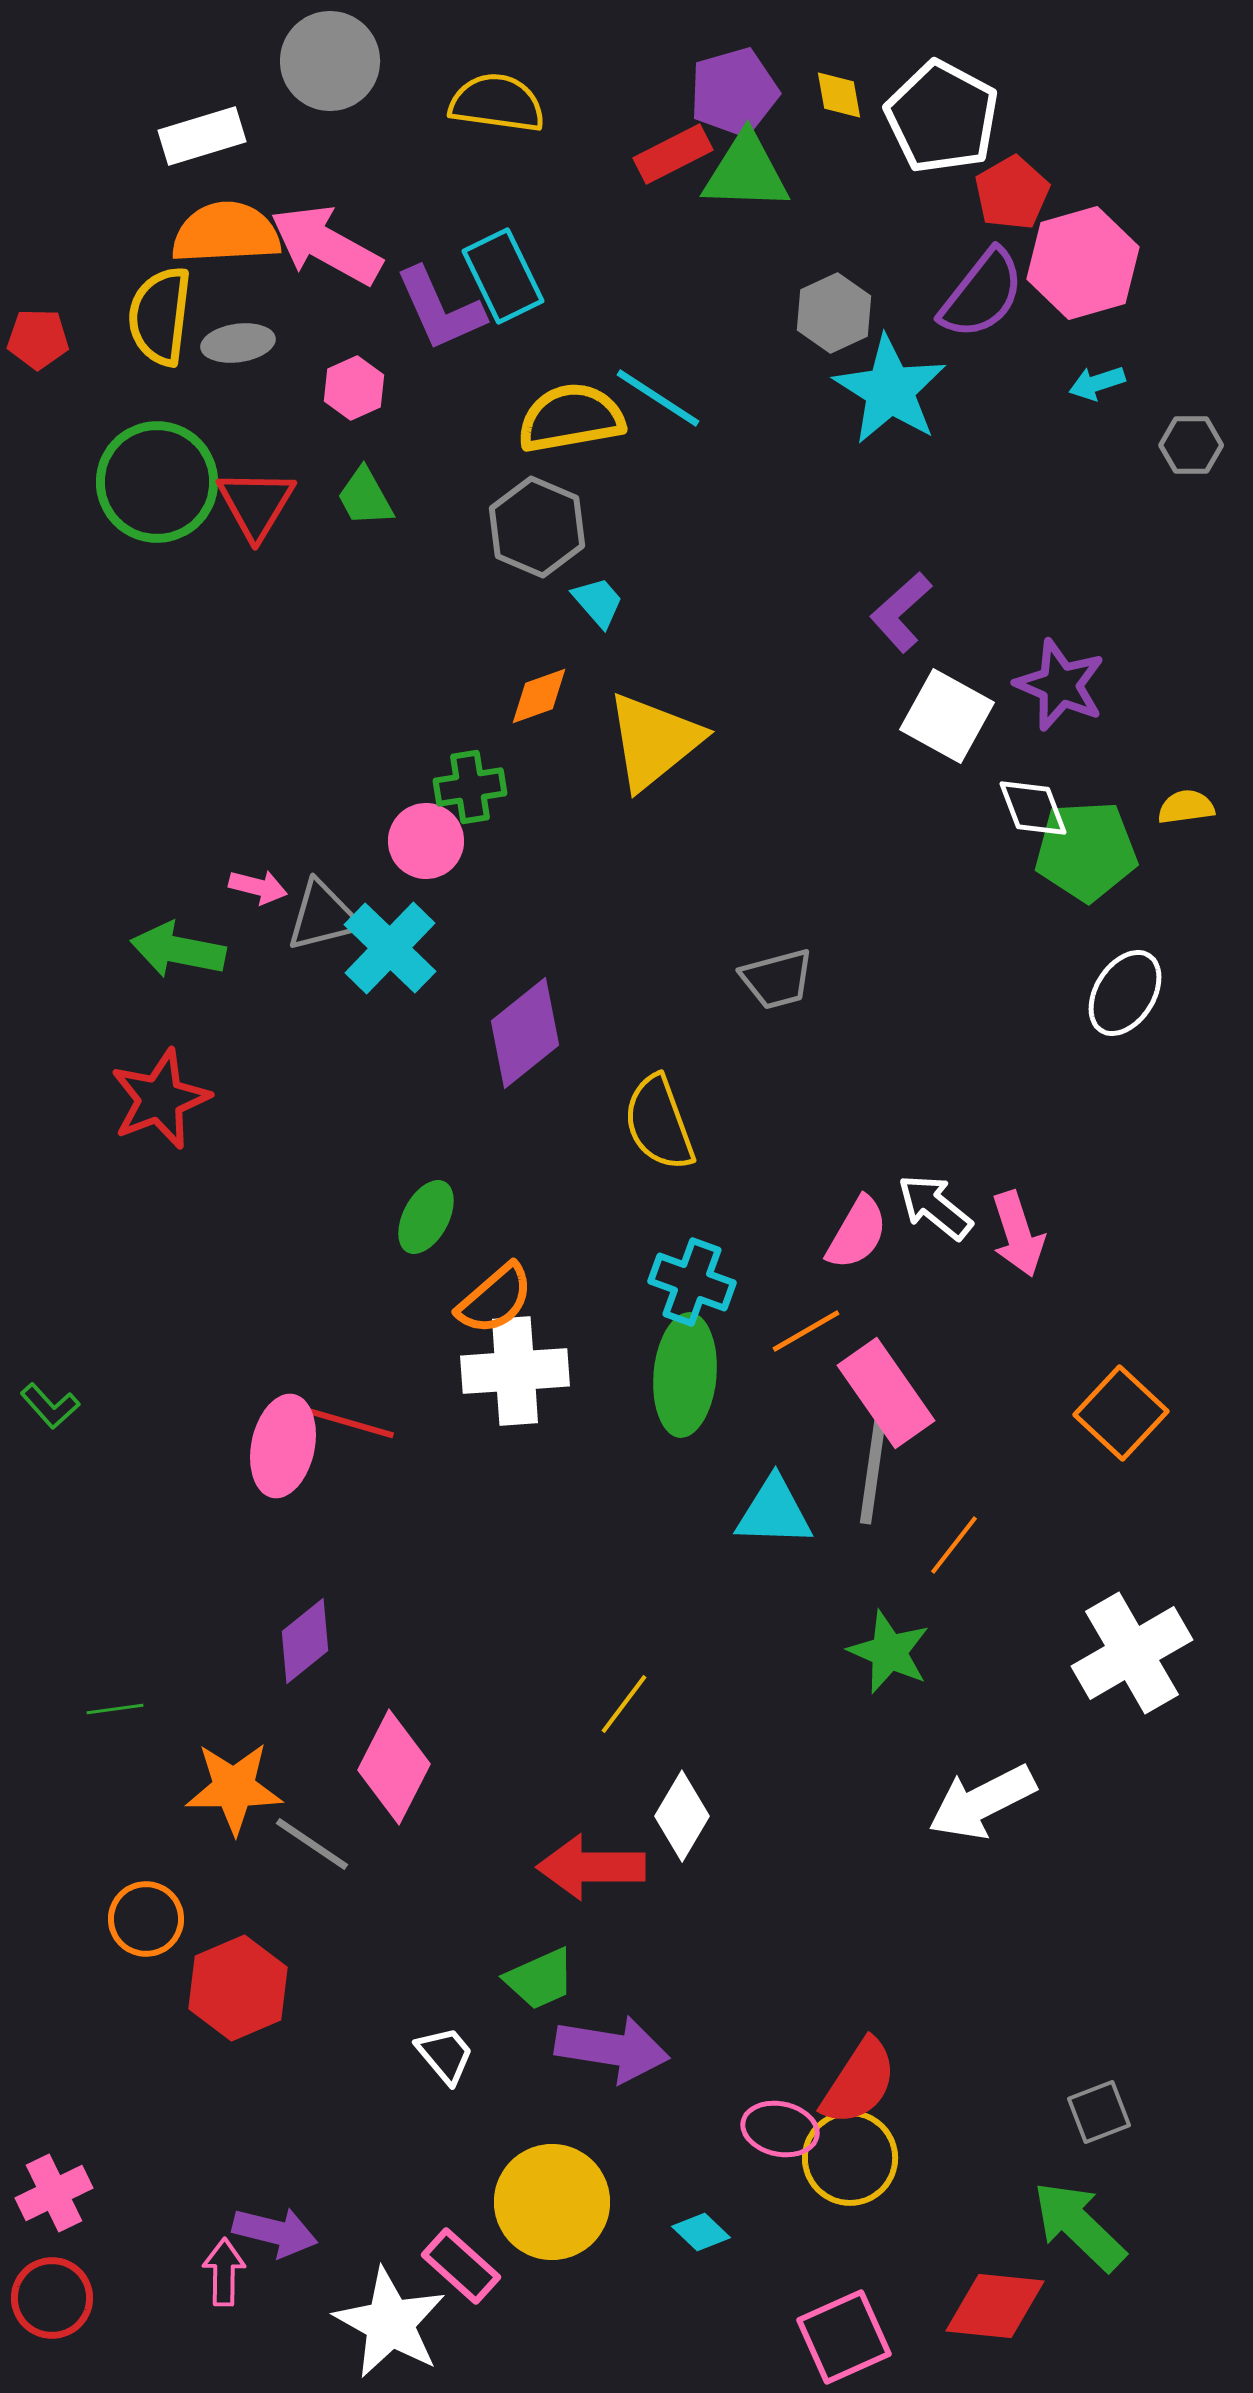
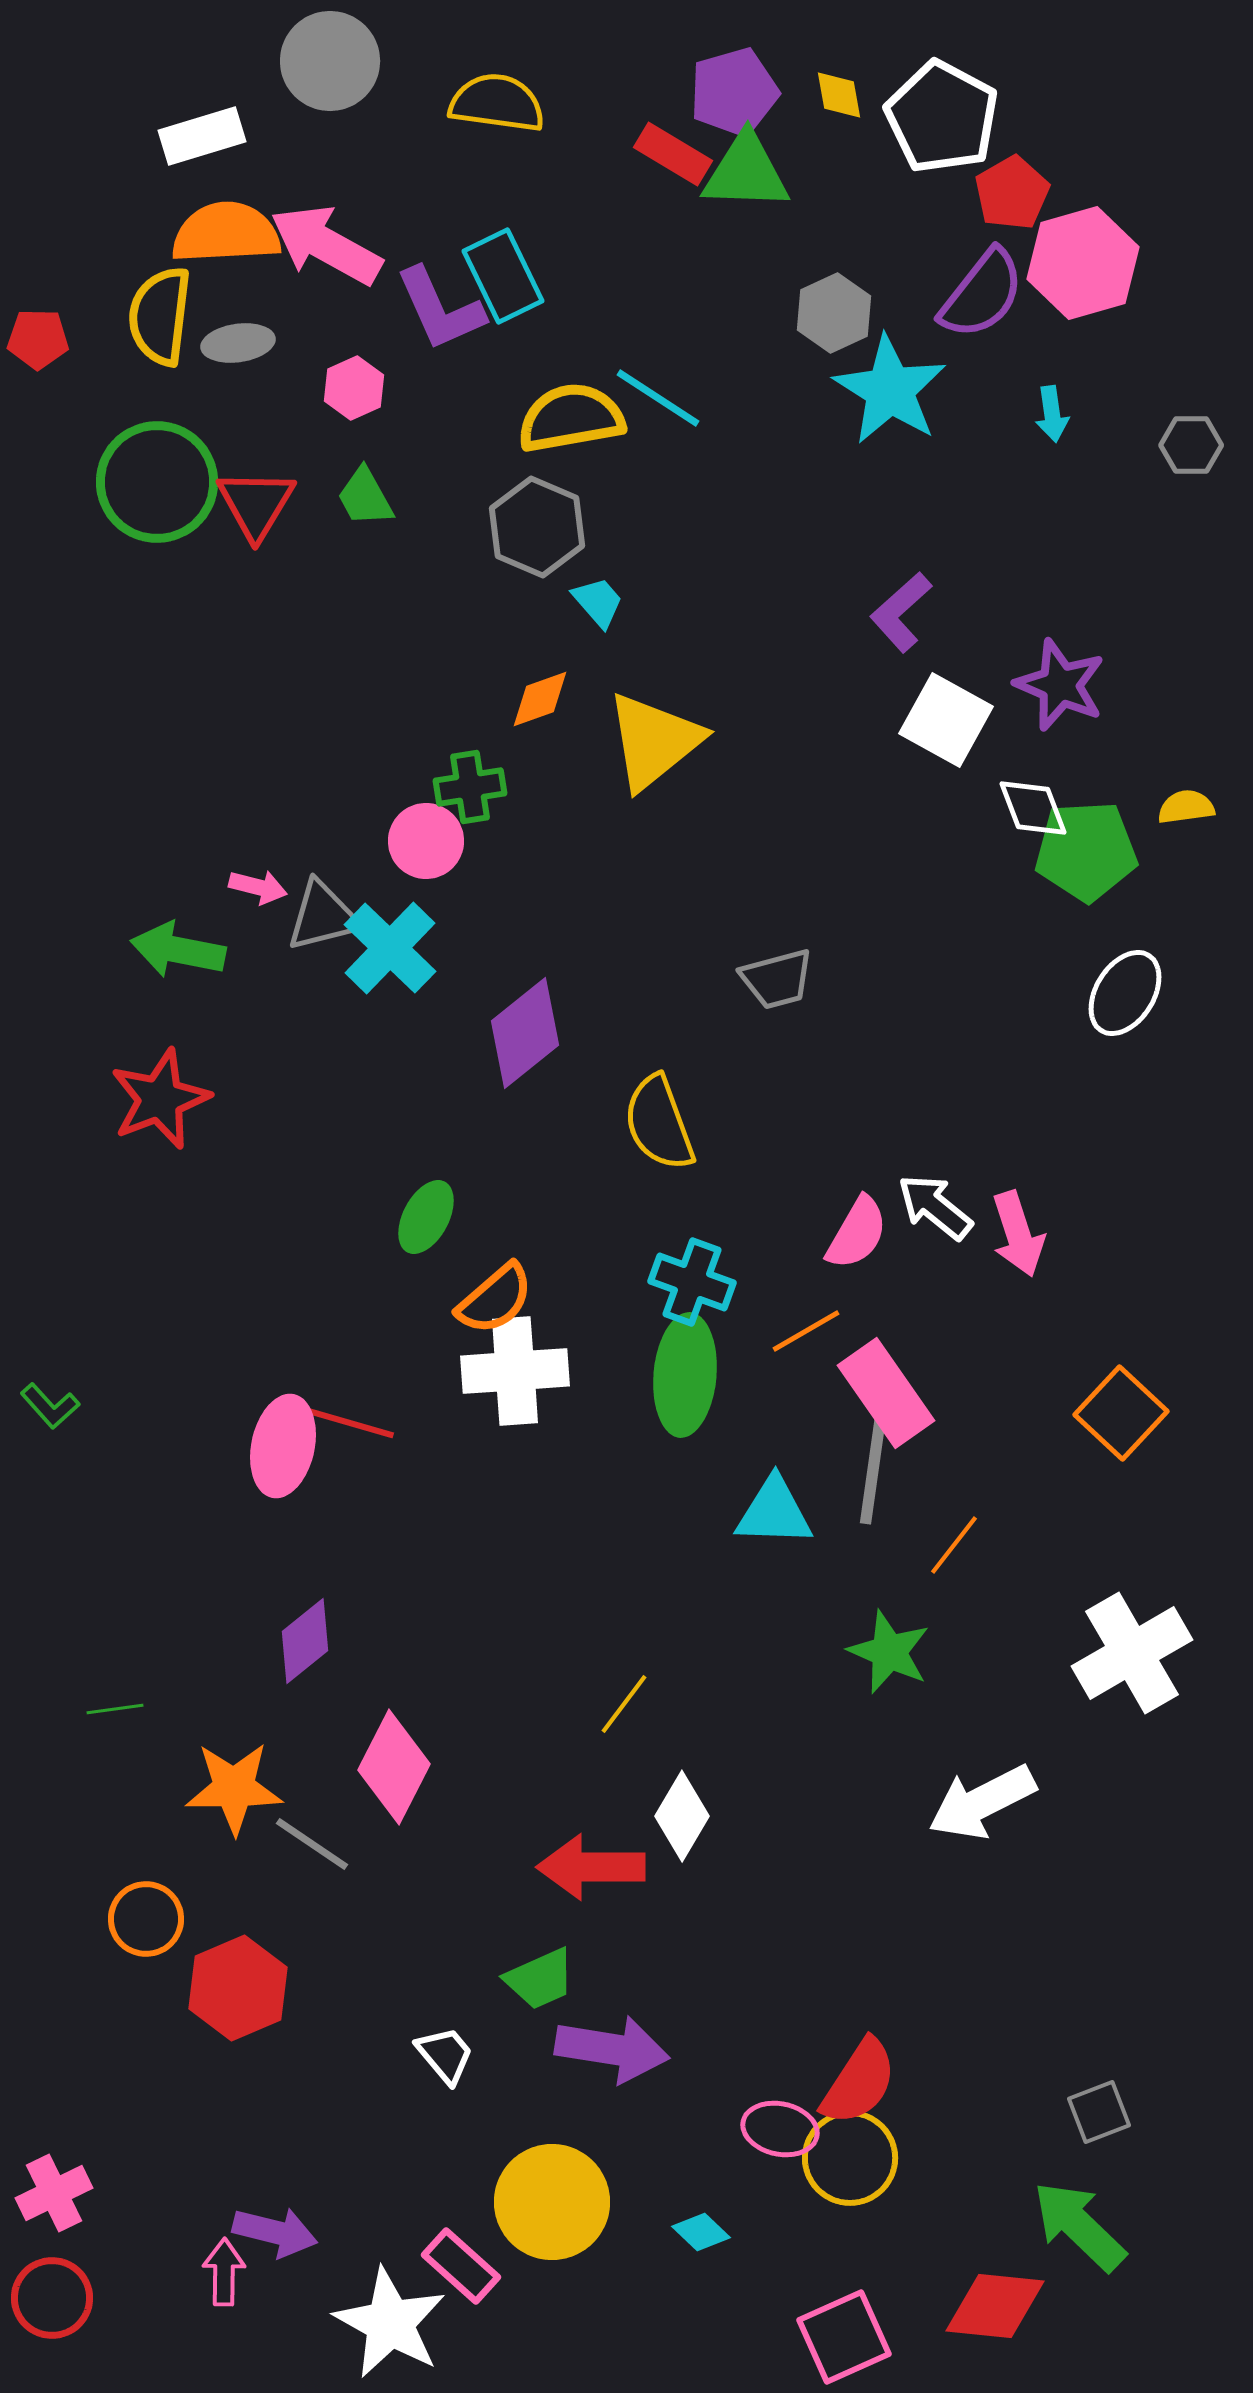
red rectangle at (673, 154): rotated 58 degrees clockwise
cyan arrow at (1097, 383): moved 45 px left, 31 px down; rotated 80 degrees counterclockwise
orange diamond at (539, 696): moved 1 px right, 3 px down
white square at (947, 716): moved 1 px left, 4 px down
